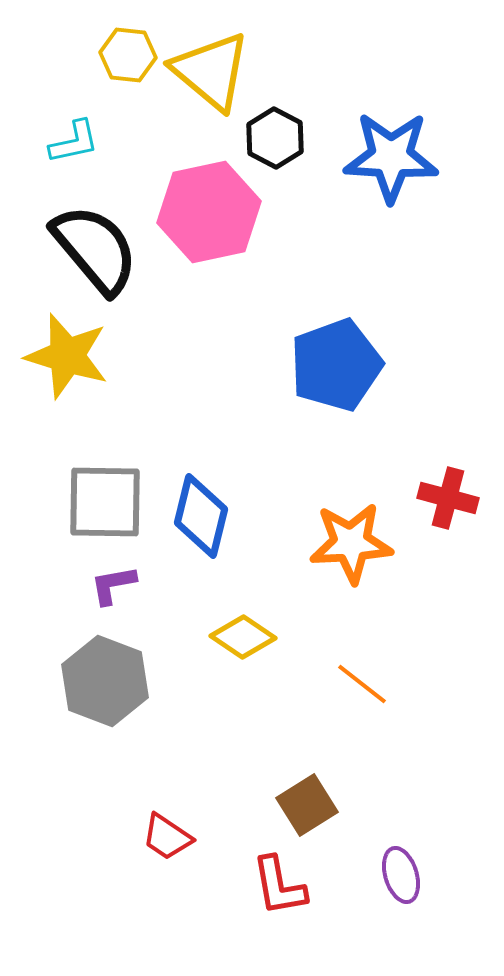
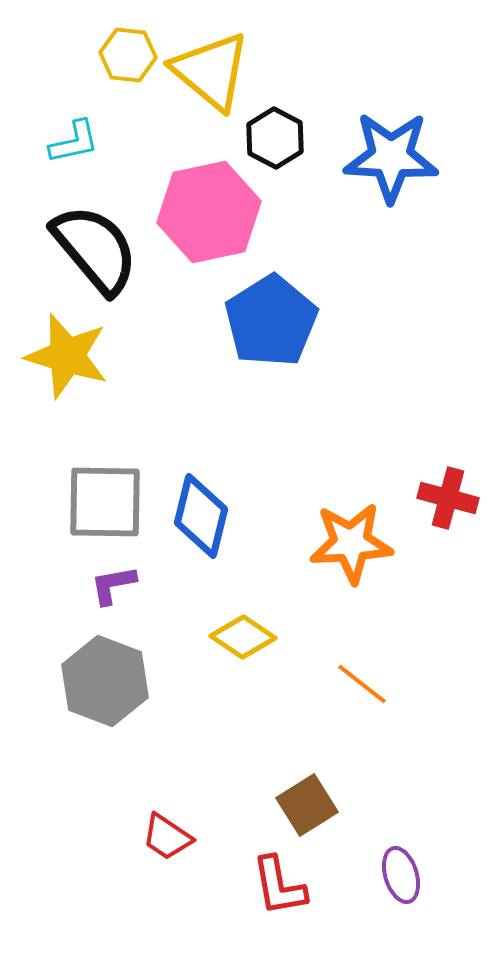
blue pentagon: moved 65 px left, 44 px up; rotated 12 degrees counterclockwise
